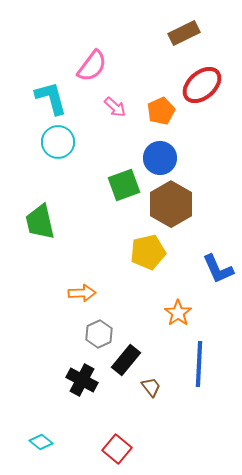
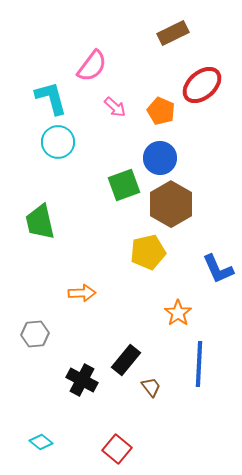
brown rectangle: moved 11 px left
orange pentagon: rotated 24 degrees counterclockwise
gray hexagon: moved 64 px left; rotated 20 degrees clockwise
